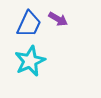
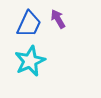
purple arrow: rotated 150 degrees counterclockwise
